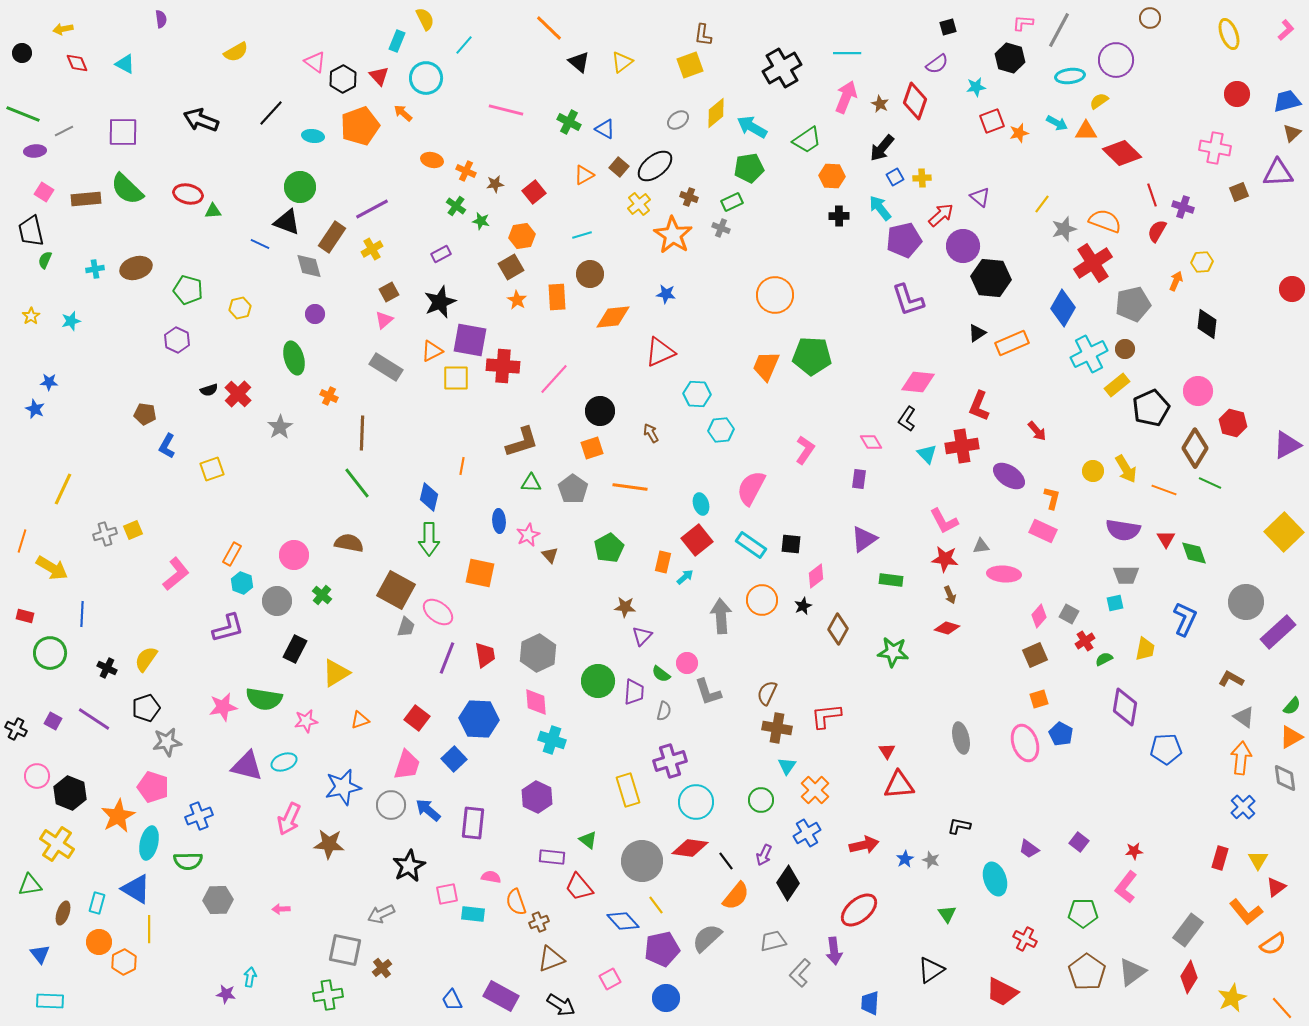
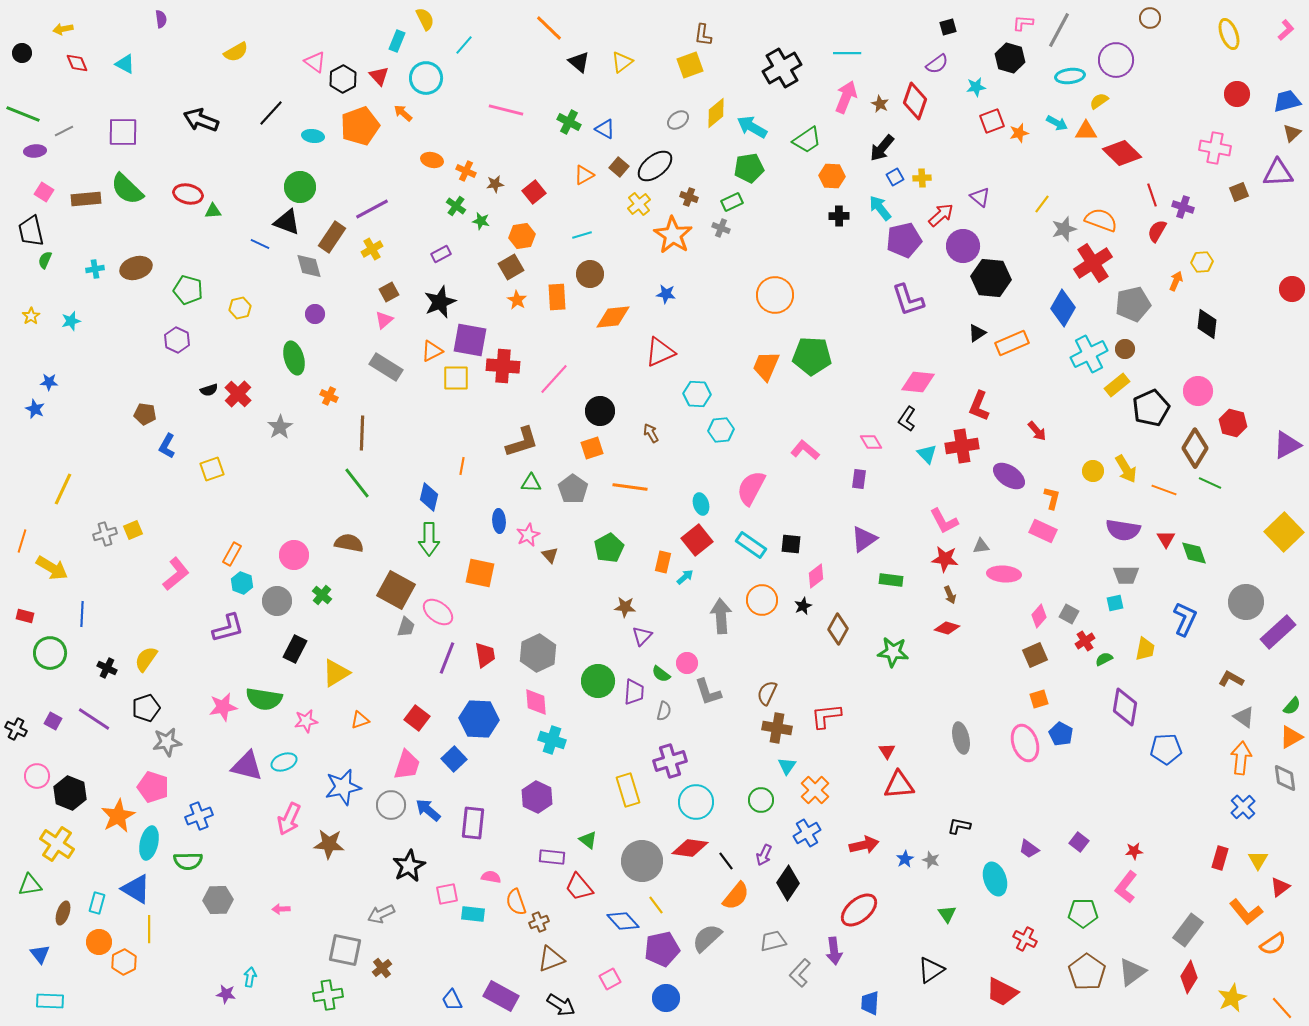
orange semicircle at (1105, 221): moved 4 px left, 1 px up
pink L-shape at (805, 450): rotated 84 degrees counterclockwise
red triangle at (1276, 887): moved 4 px right
